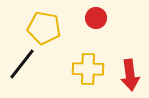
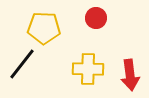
yellow pentagon: rotated 8 degrees counterclockwise
